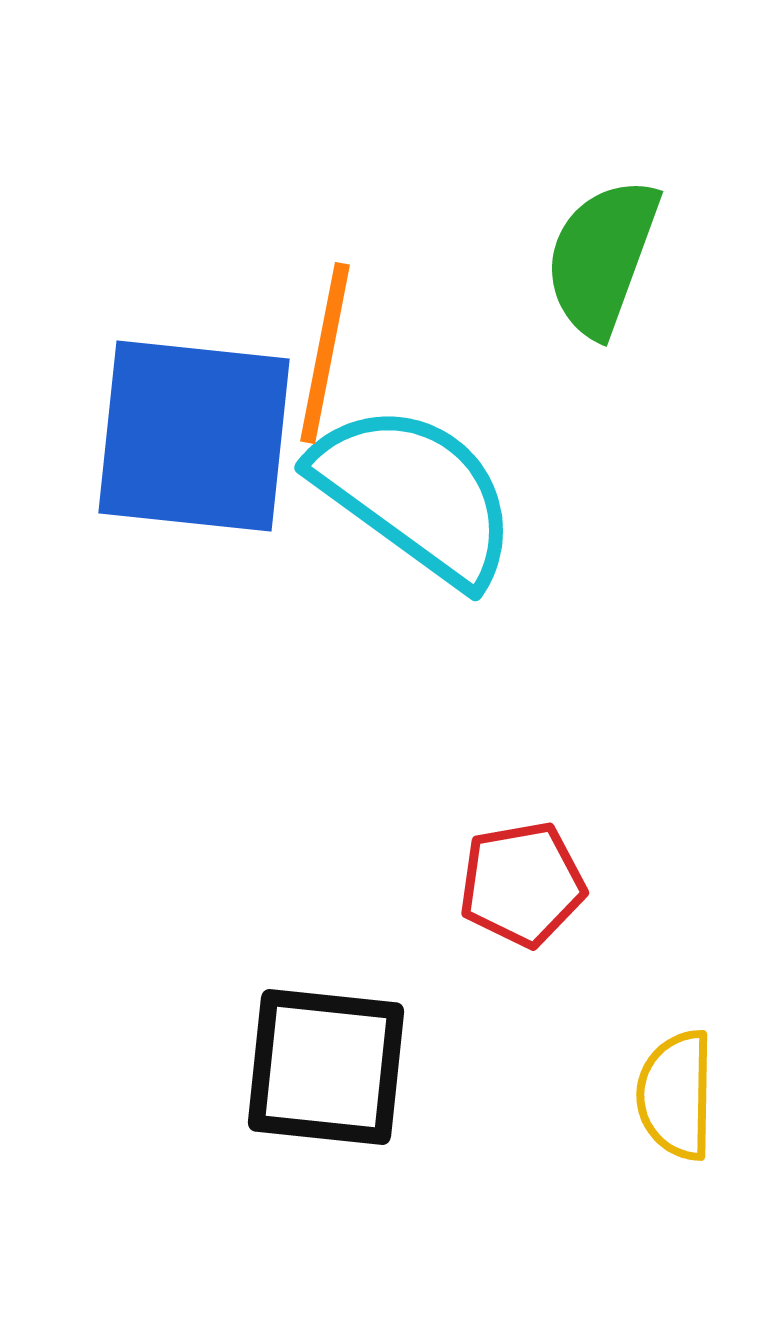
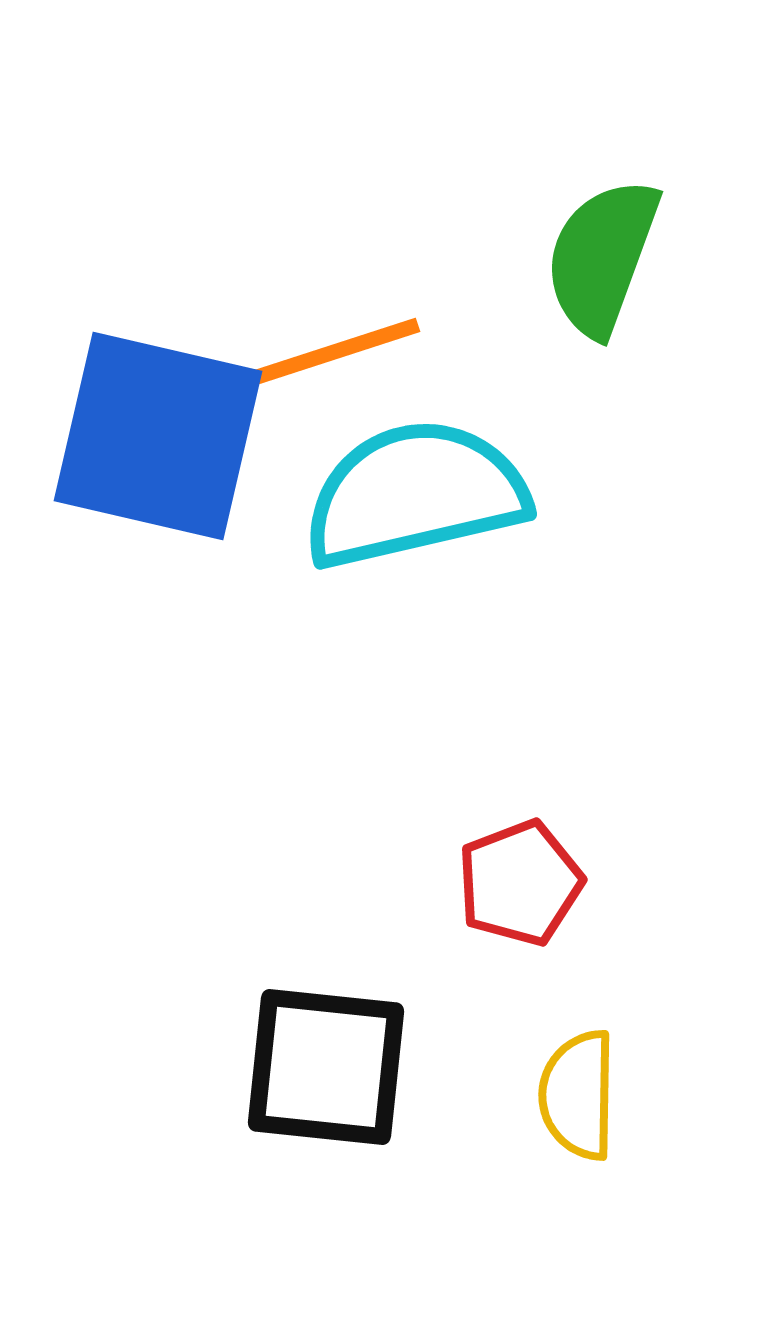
orange line: moved 6 px right; rotated 61 degrees clockwise
blue square: moved 36 px left; rotated 7 degrees clockwise
cyan semicircle: rotated 49 degrees counterclockwise
red pentagon: moved 2 px left, 1 px up; rotated 11 degrees counterclockwise
yellow semicircle: moved 98 px left
